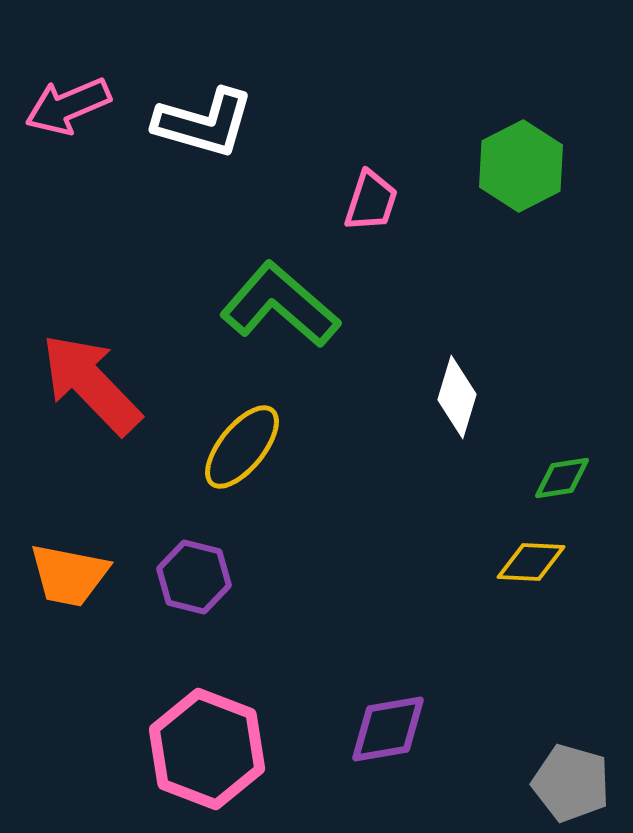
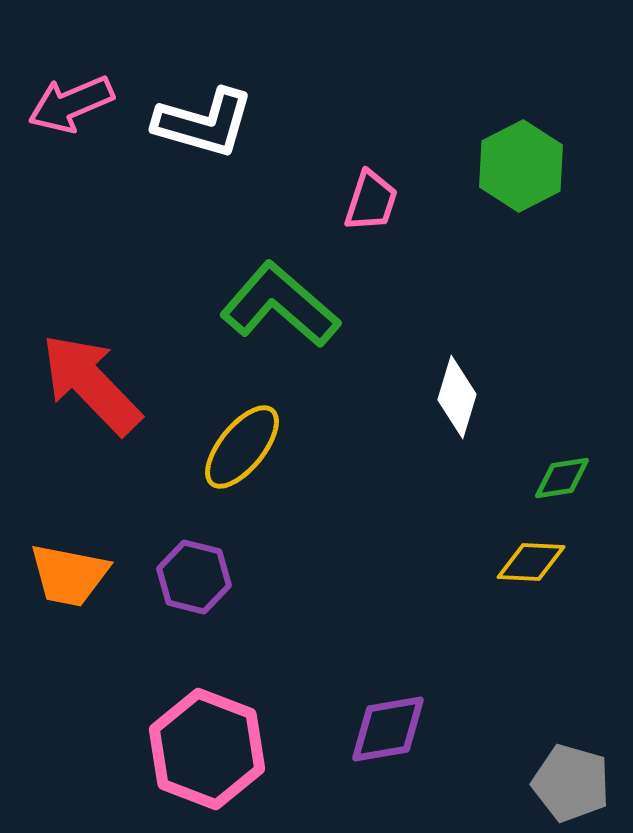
pink arrow: moved 3 px right, 2 px up
